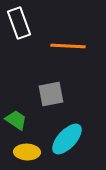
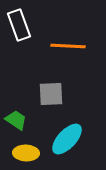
white rectangle: moved 2 px down
gray square: rotated 8 degrees clockwise
yellow ellipse: moved 1 px left, 1 px down
